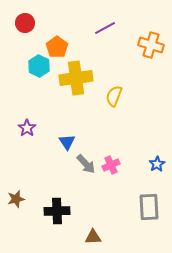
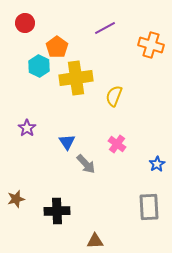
pink cross: moved 6 px right, 21 px up; rotated 30 degrees counterclockwise
brown triangle: moved 2 px right, 4 px down
